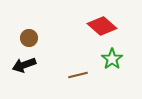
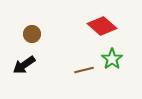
brown circle: moved 3 px right, 4 px up
black arrow: rotated 15 degrees counterclockwise
brown line: moved 6 px right, 5 px up
